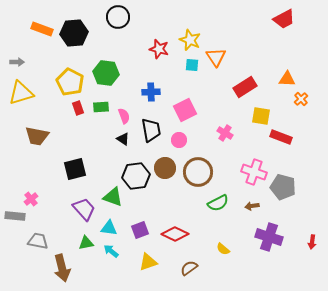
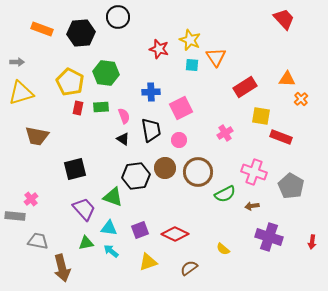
red trapezoid at (284, 19): rotated 105 degrees counterclockwise
black hexagon at (74, 33): moved 7 px right
red rectangle at (78, 108): rotated 32 degrees clockwise
pink square at (185, 110): moved 4 px left, 2 px up
pink cross at (225, 133): rotated 28 degrees clockwise
gray pentagon at (283, 187): moved 8 px right, 1 px up; rotated 15 degrees clockwise
green semicircle at (218, 203): moved 7 px right, 9 px up
